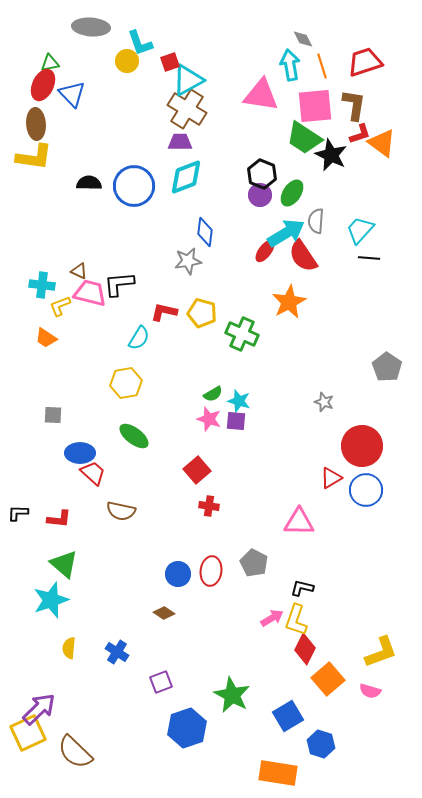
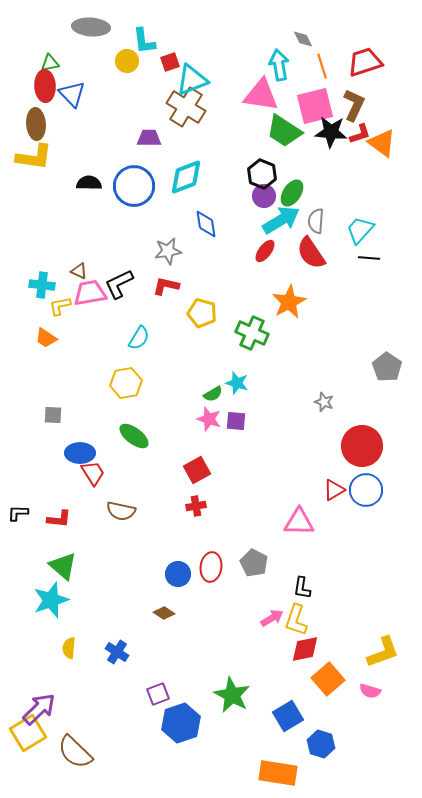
cyan L-shape at (140, 43): moved 4 px right, 2 px up; rotated 12 degrees clockwise
cyan arrow at (290, 65): moved 11 px left
cyan triangle at (188, 80): moved 4 px right; rotated 8 degrees clockwise
red ellipse at (43, 85): moved 2 px right, 1 px down; rotated 28 degrees counterclockwise
brown L-shape at (354, 105): rotated 16 degrees clockwise
pink square at (315, 106): rotated 9 degrees counterclockwise
brown cross at (187, 109): moved 1 px left, 2 px up
green trapezoid at (304, 138): moved 20 px left, 7 px up
purple trapezoid at (180, 142): moved 31 px left, 4 px up
black star at (331, 155): moved 23 px up; rotated 20 degrees counterclockwise
purple circle at (260, 195): moved 4 px right, 1 px down
blue diamond at (205, 232): moved 1 px right, 8 px up; rotated 16 degrees counterclockwise
cyan arrow at (286, 233): moved 5 px left, 13 px up
red semicircle at (303, 256): moved 8 px right, 3 px up
gray star at (188, 261): moved 20 px left, 10 px up
black L-shape at (119, 284): rotated 20 degrees counterclockwise
pink trapezoid at (90, 293): rotated 24 degrees counterclockwise
yellow L-shape at (60, 306): rotated 10 degrees clockwise
red L-shape at (164, 312): moved 2 px right, 26 px up
green cross at (242, 334): moved 10 px right, 1 px up
cyan star at (239, 401): moved 2 px left, 18 px up
red square at (197, 470): rotated 12 degrees clockwise
red trapezoid at (93, 473): rotated 16 degrees clockwise
red triangle at (331, 478): moved 3 px right, 12 px down
red cross at (209, 506): moved 13 px left; rotated 18 degrees counterclockwise
green triangle at (64, 564): moved 1 px left, 2 px down
red ellipse at (211, 571): moved 4 px up
black L-shape at (302, 588): rotated 95 degrees counterclockwise
red diamond at (305, 649): rotated 52 degrees clockwise
yellow L-shape at (381, 652): moved 2 px right
purple square at (161, 682): moved 3 px left, 12 px down
blue hexagon at (187, 728): moved 6 px left, 5 px up
yellow square at (28, 733): rotated 6 degrees counterclockwise
